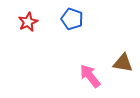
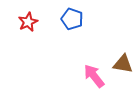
brown triangle: moved 1 px down
pink arrow: moved 4 px right
